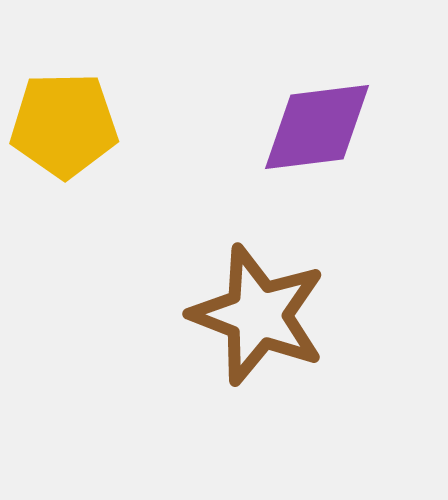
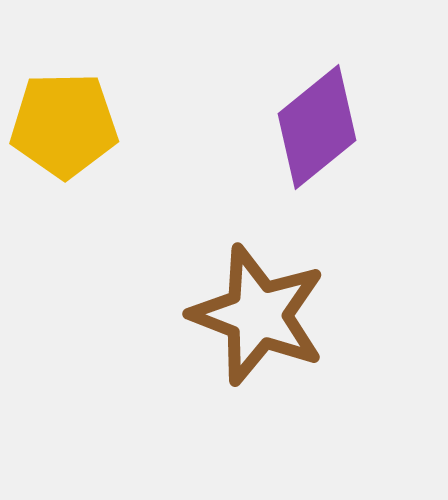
purple diamond: rotated 32 degrees counterclockwise
